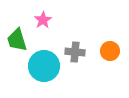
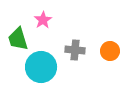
green trapezoid: moved 1 px right, 1 px up
gray cross: moved 2 px up
cyan circle: moved 3 px left, 1 px down
